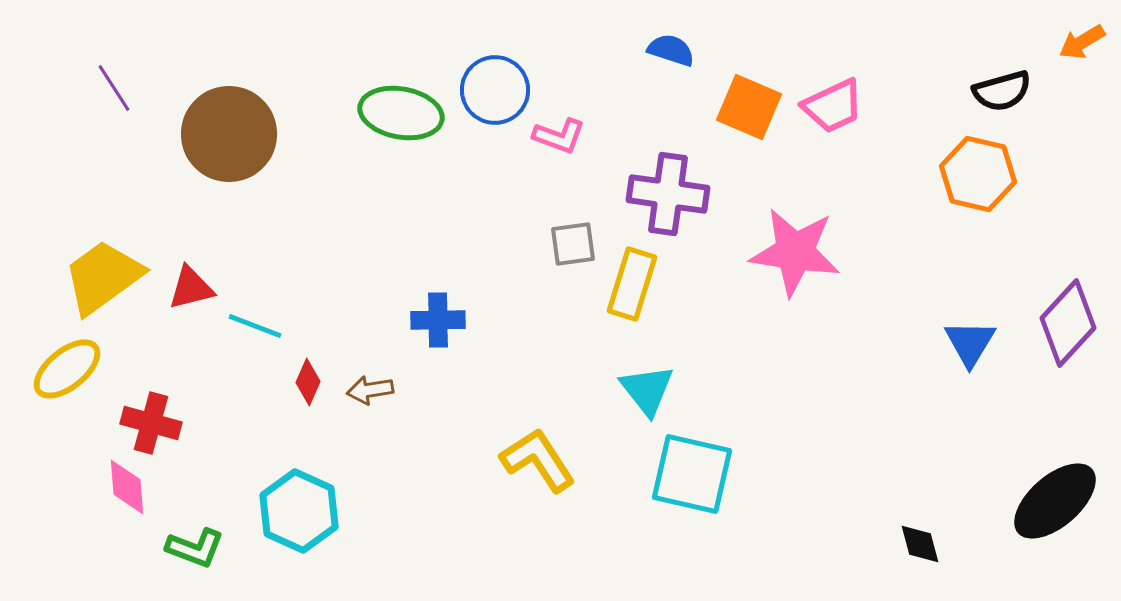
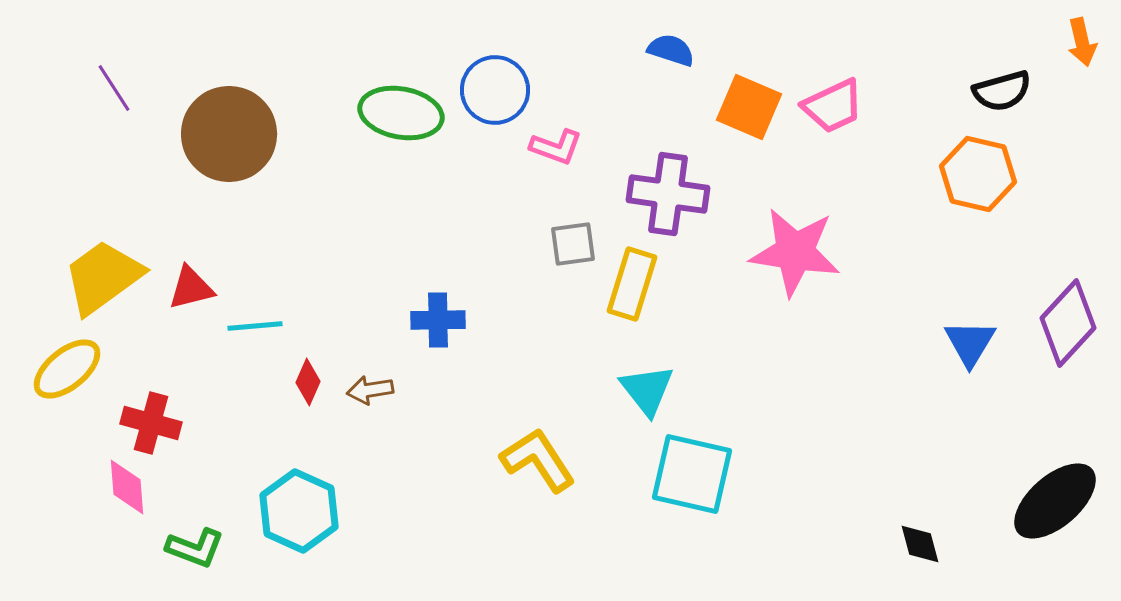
orange arrow: rotated 72 degrees counterclockwise
pink L-shape: moved 3 px left, 11 px down
cyan line: rotated 26 degrees counterclockwise
